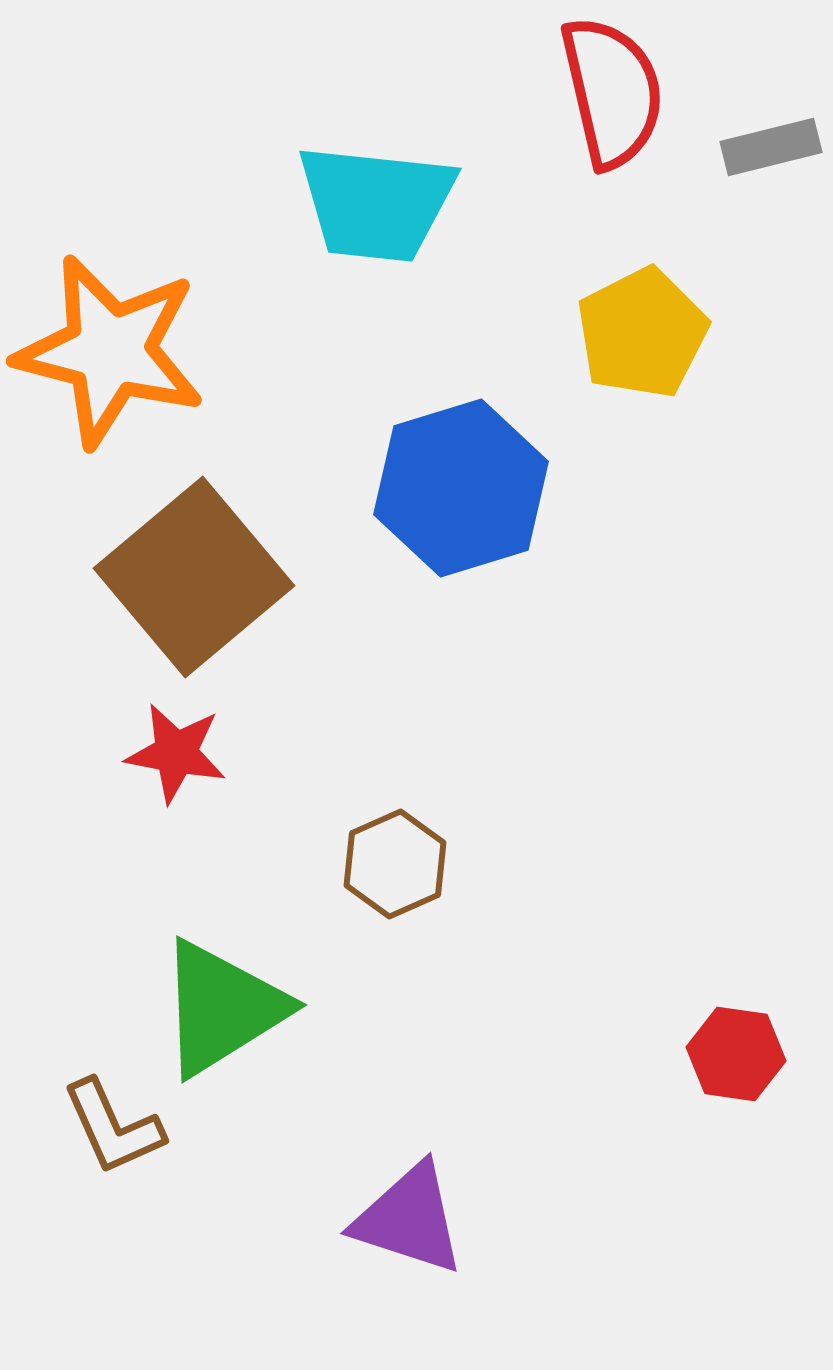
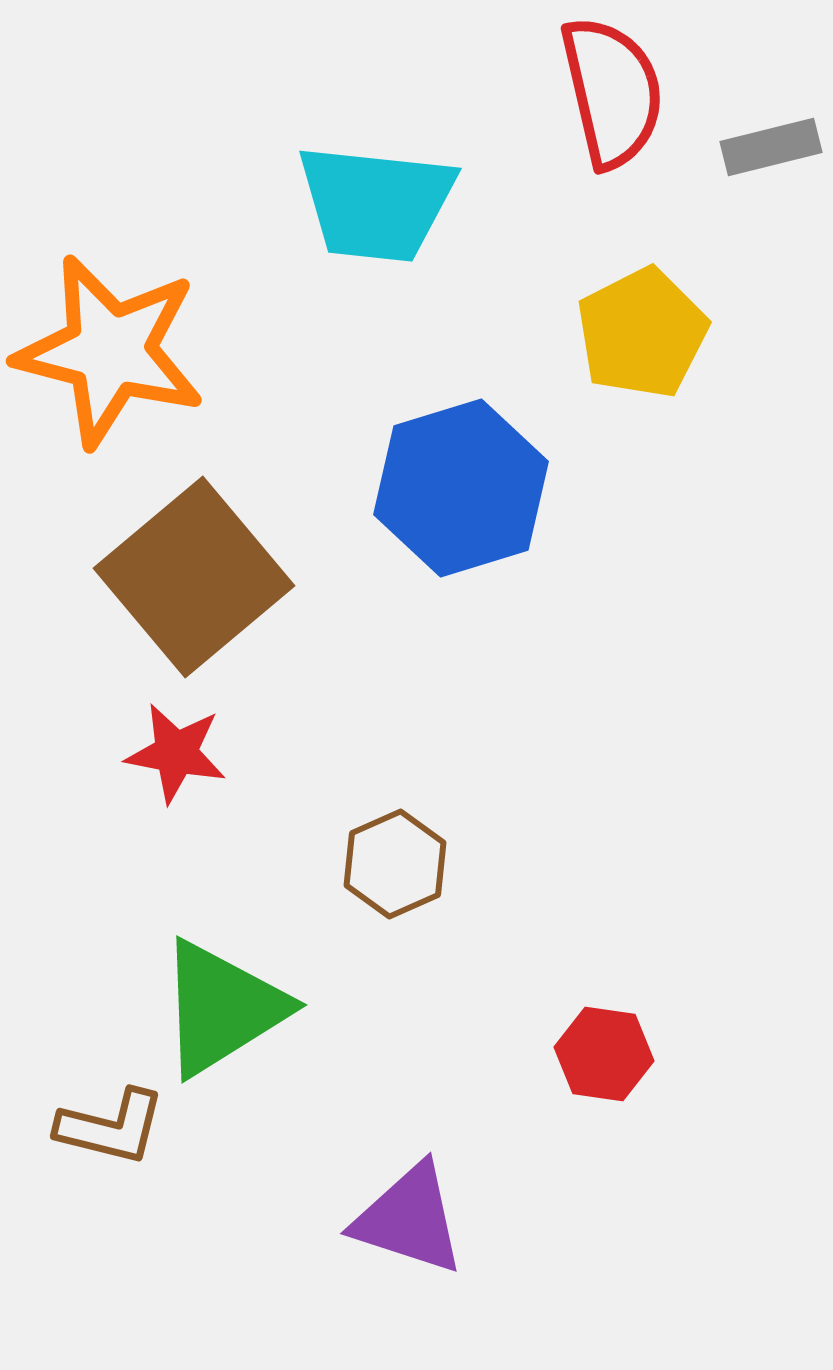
red hexagon: moved 132 px left
brown L-shape: moved 2 px left; rotated 52 degrees counterclockwise
